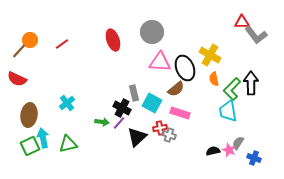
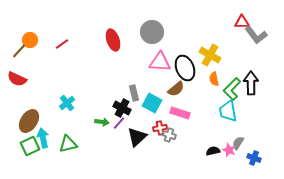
brown ellipse: moved 6 px down; rotated 25 degrees clockwise
